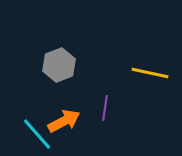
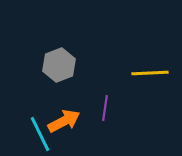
yellow line: rotated 15 degrees counterclockwise
cyan line: moved 3 px right; rotated 15 degrees clockwise
